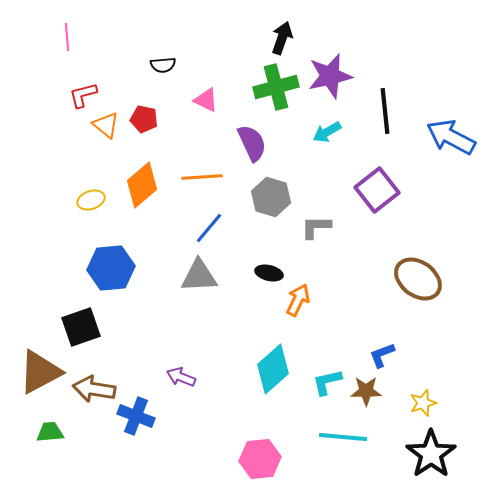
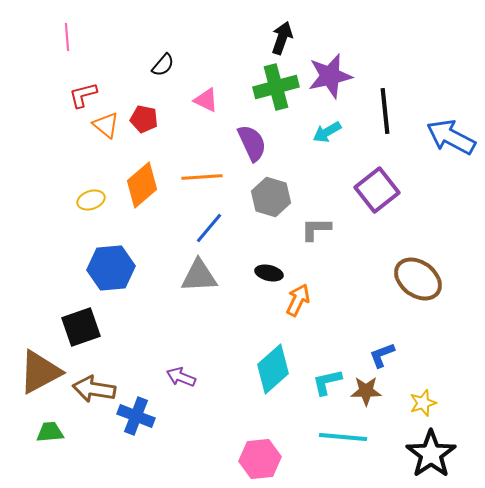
black semicircle: rotated 45 degrees counterclockwise
gray L-shape: moved 2 px down
